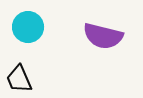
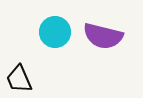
cyan circle: moved 27 px right, 5 px down
